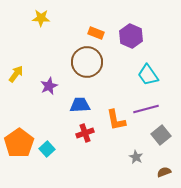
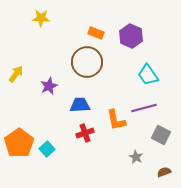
purple line: moved 2 px left, 1 px up
gray square: rotated 24 degrees counterclockwise
